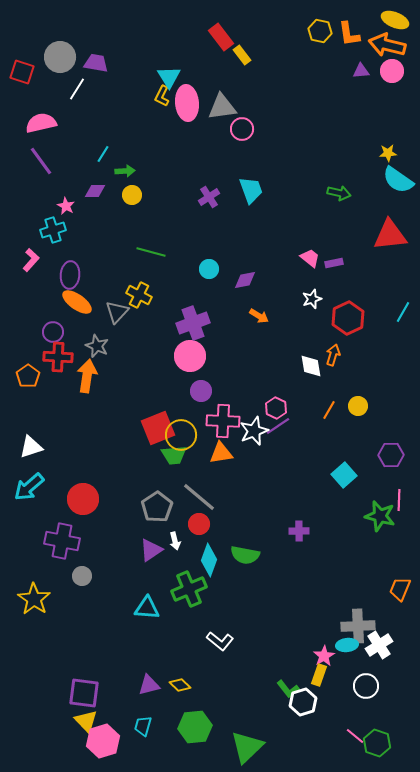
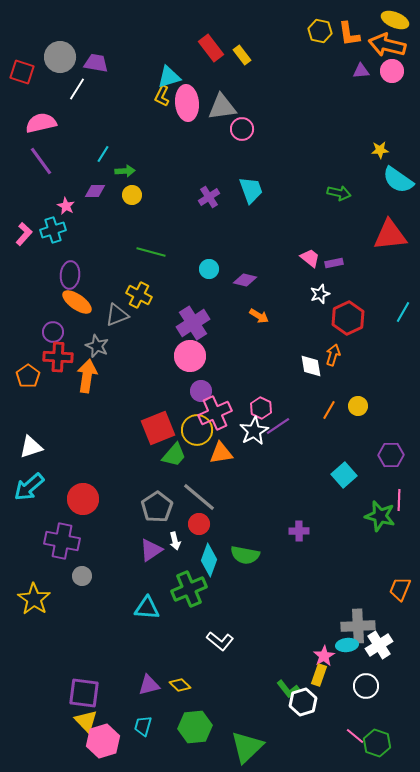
red rectangle at (221, 37): moved 10 px left, 11 px down
cyan triangle at (169, 77): rotated 45 degrees clockwise
yellow star at (388, 153): moved 8 px left, 3 px up
pink L-shape at (31, 260): moved 7 px left, 26 px up
purple diamond at (245, 280): rotated 25 degrees clockwise
white star at (312, 299): moved 8 px right, 5 px up
gray triangle at (117, 312): moved 3 px down; rotated 25 degrees clockwise
purple cross at (193, 323): rotated 12 degrees counterclockwise
pink hexagon at (276, 408): moved 15 px left
pink cross at (223, 421): moved 8 px left, 8 px up; rotated 28 degrees counterclockwise
white star at (254, 431): rotated 8 degrees counterclockwise
yellow circle at (181, 435): moved 16 px right, 5 px up
green trapezoid at (174, 455): rotated 44 degrees counterclockwise
